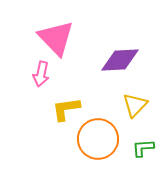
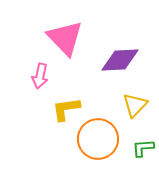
pink triangle: moved 9 px right
pink arrow: moved 1 px left, 2 px down
